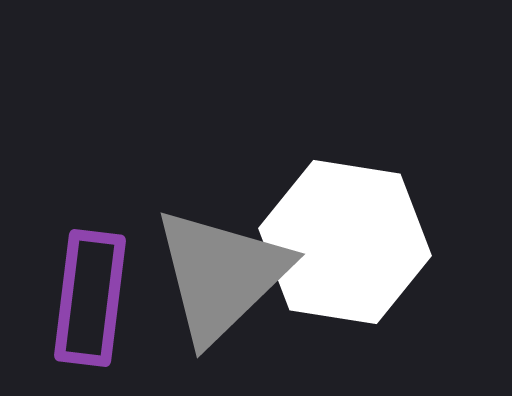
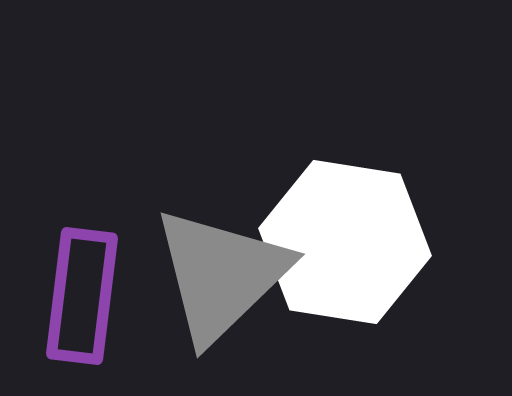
purple rectangle: moved 8 px left, 2 px up
